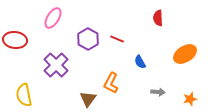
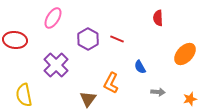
orange ellipse: rotated 15 degrees counterclockwise
blue semicircle: moved 5 px down
